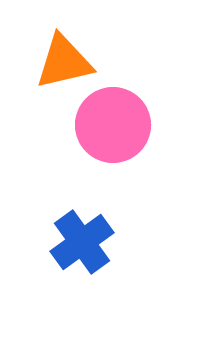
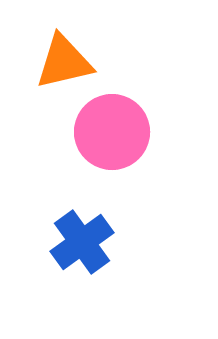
pink circle: moved 1 px left, 7 px down
